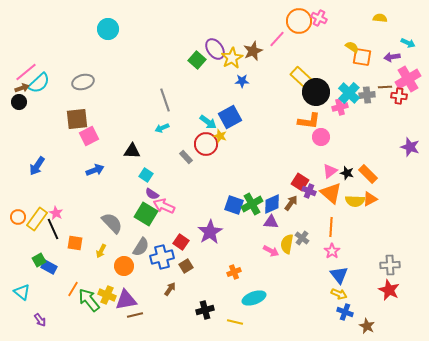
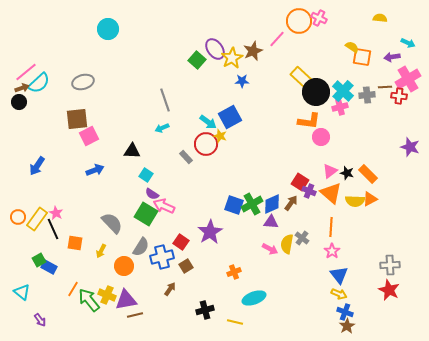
cyan cross at (349, 93): moved 6 px left, 2 px up
pink arrow at (271, 251): moved 1 px left, 2 px up
brown star at (367, 326): moved 20 px left; rotated 14 degrees clockwise
